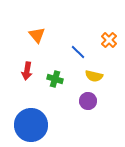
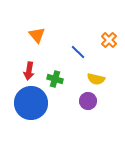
red arrow: moved 2 px right
yellow semicircle: moved 2 px right, 3 px down
blue circle: moved 22 px up
